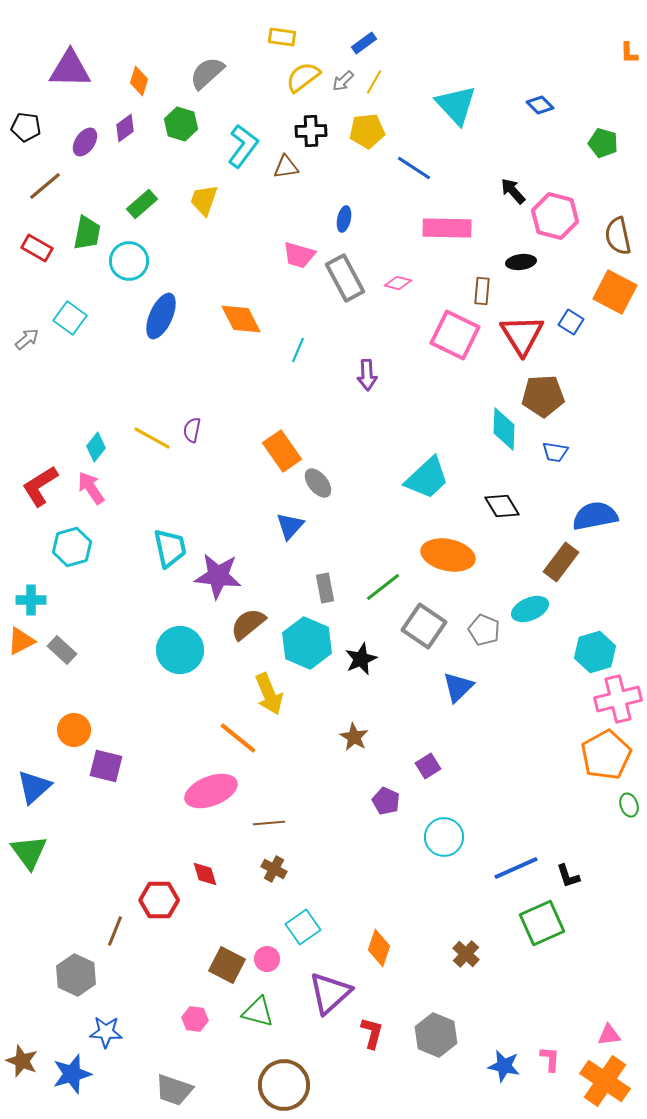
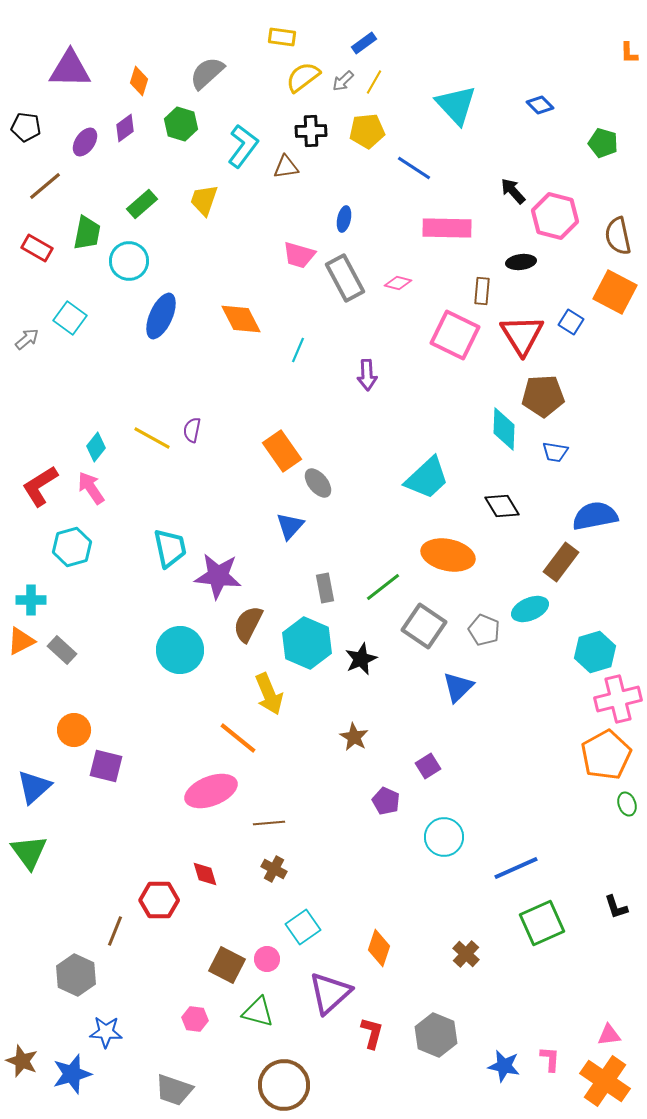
brown semicircle at (248, 624): rotated 24 degrees counterclockwise
green ellipse at (629, 805): moved 2 px left, 1 px up
black L-shape at (568, 876): moved 48 px right, 31 px down
